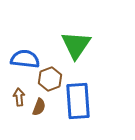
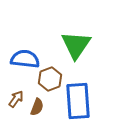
brown arrow: moved 3 px left, 2 px down; rotated 42 degrees clockwise
brown semicircle: moved 2 px left
